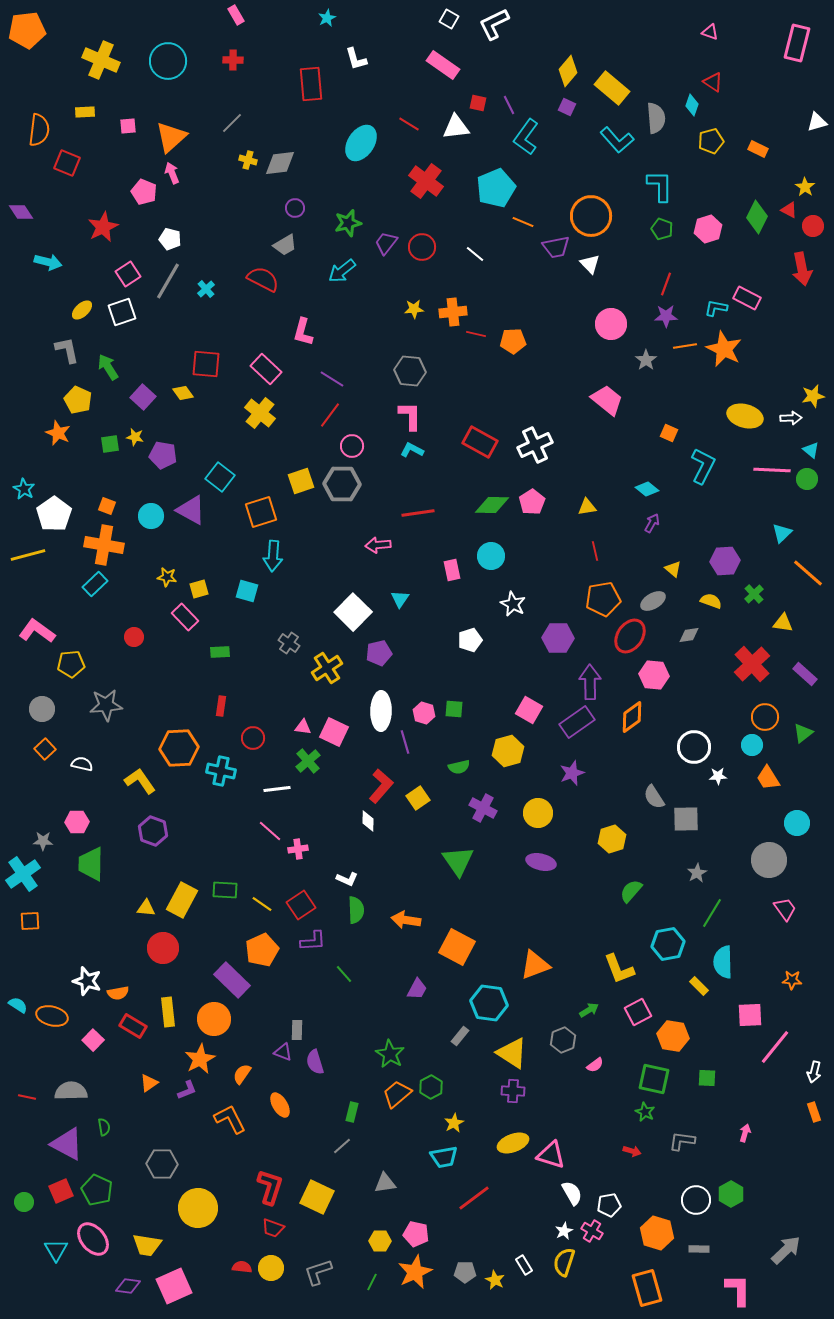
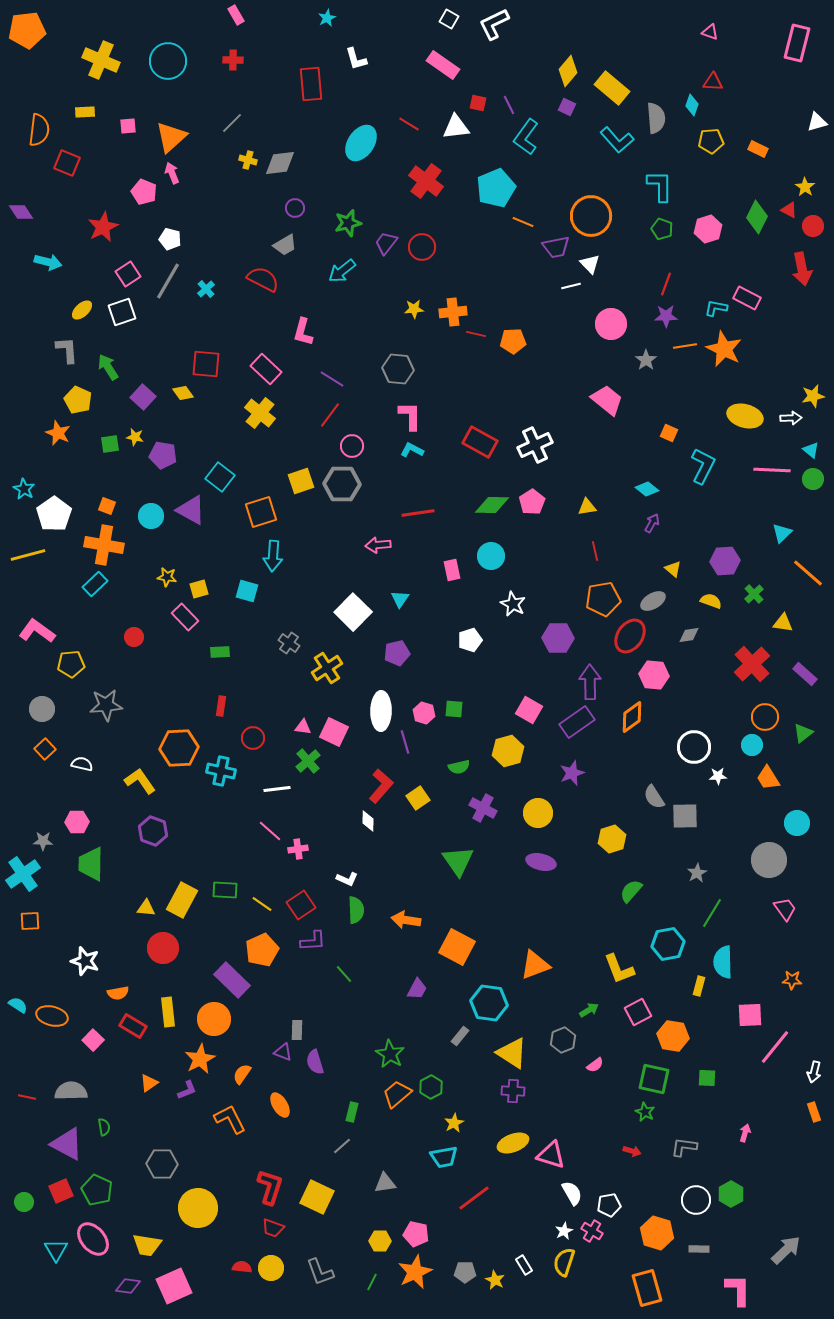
red triangle at (713, 82): rotated 30 degrees counterclockwise
yellow pentagon at (711, 141): rotated 10 degrees clockwise
white line at (475, 254): moved 96 px right, 32 px down; rotated 54 degrees counterclockwise
gray L-shape at (67, 350): rotated 8 degrees clockwise
gray hexagon at (410, 371): moved 12 px left, 2 px up
green circle at (807, 479): moved 6 px right
purple pentagon at (379, 653): moved 18 px right
gray square at (686, 819): moved 1 px left, 3 px up
white star at (87, 981): moved 2 px left, 20 px up
yellow rectangle at (699, 986): rotated 60 degrees clockwise
gray L-shape at (682, 1141): moved 2 px right, 6 px down
gray L-shape at (318, 1272): moved 2 px right; rotated 92 degrees counterclockwise
